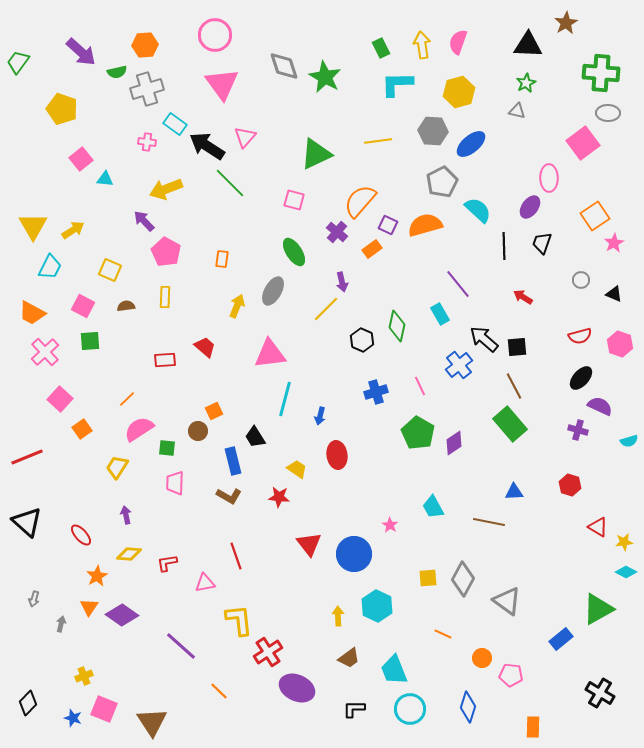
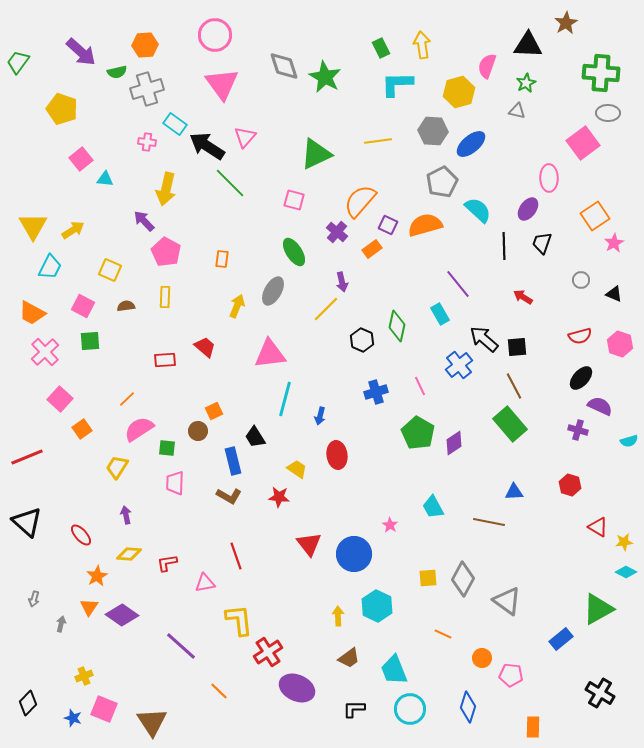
pink semicircle at (458, 42): moved 29 px right, 24 px down
yellow arrow at (166, 189): rotated 56 degrees counterclockwise
purple ellipse at (530, 207): moved 2 px left, 2 px down
